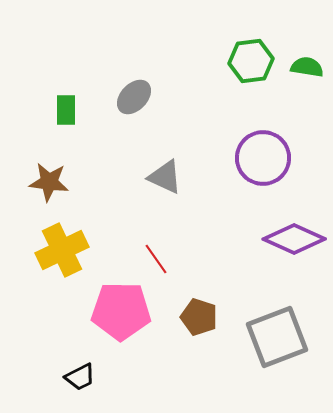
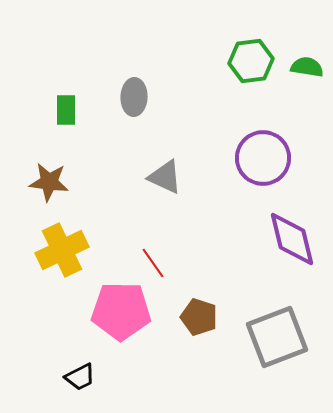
gray ellipse: rotated 42 degrees counterclockwise
purple diamond: moved 2 px left; rotated 52 degrees clockwise
red line: moved 3 px left, 4 px down
